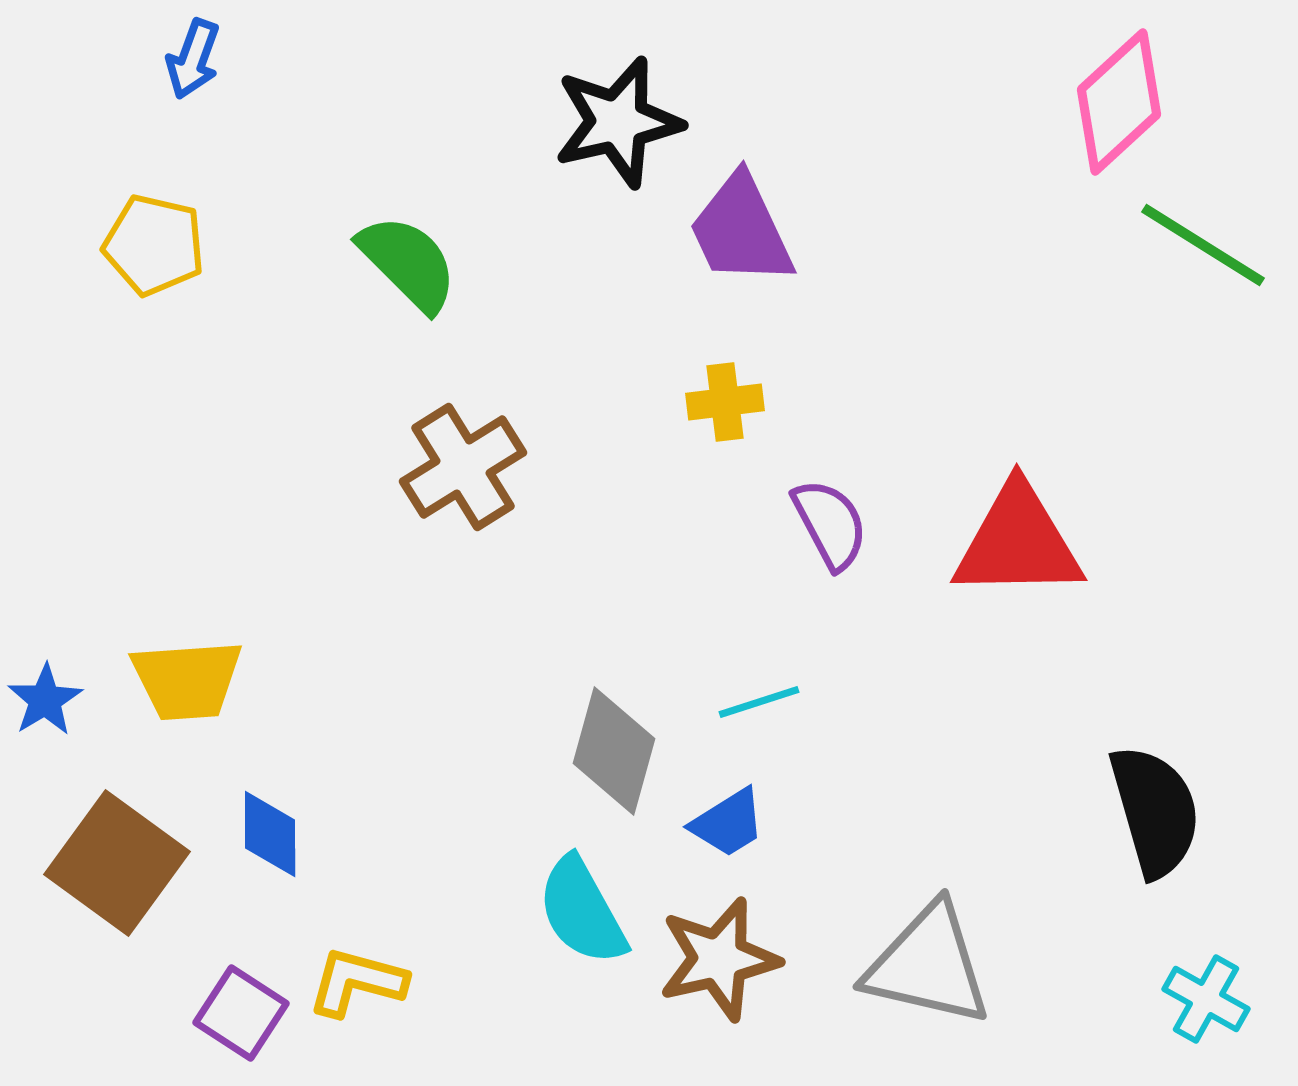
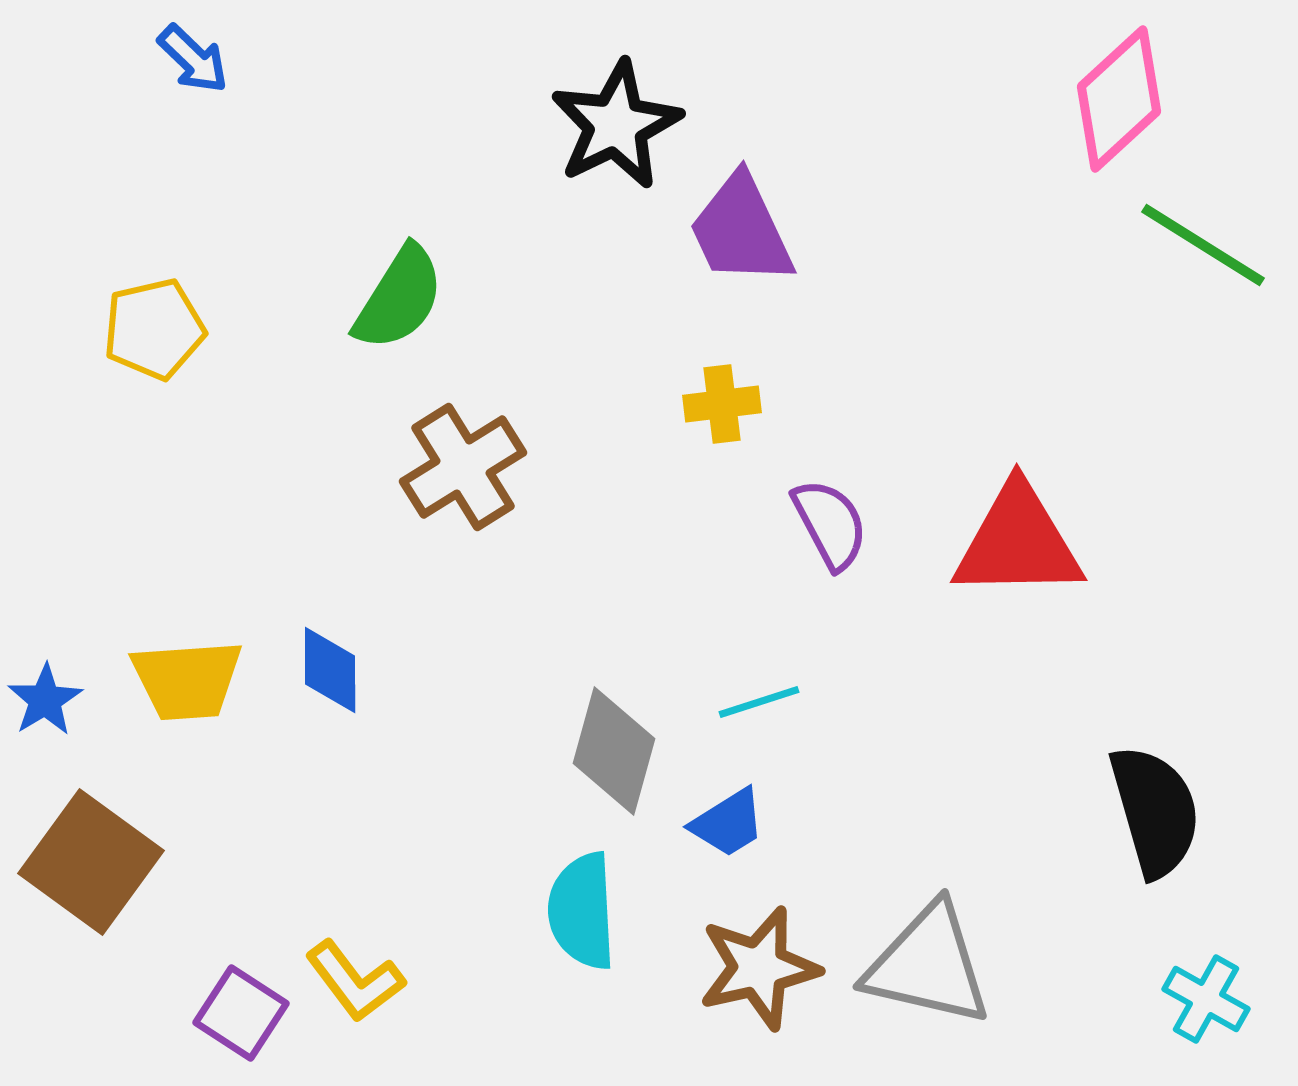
blue arrow: rotated 66 degrees counterclockwise
pink diamond: moved 3 px up
black star: moved 2 px left, 3 px down; rotated 13 degrees counterclockwise
yellow pentagon: moved 84 px down; rotated 26 degrees counterclockwise
green semicircle: moved 9 px left, 35 px down; rotated 77 degrees clockwise
yellow cross: moved 3 px left, 2 px down
blue diamond: moved 60 px right, 164 px up
brown square: moved 26 px left, 1 px up
cyan semicircle: rotated 26 degrees clockwise
brown star: moved 40 px right, 9 px down
yellow L-shape: moved 2 px left, 1 px up; rotated 142 degrees counterclockwise
